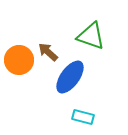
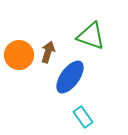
brown arrow: rotated 65 degrees clockwise
orange circle: moved 5 px up
cyan rectangle: rotated 40 degrees clockwise
